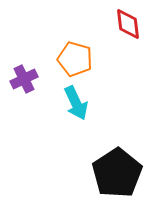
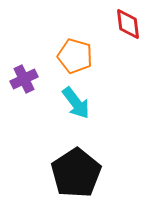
orange pentagon: moved 3 px up
cyan arrow: rotated 12 degrees counterclockwise
black pentagon: moved 41 px left
